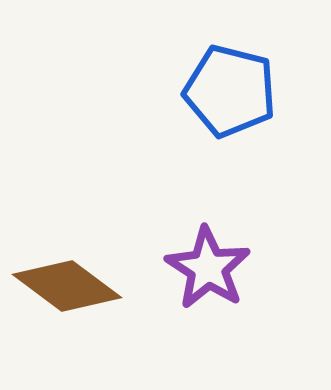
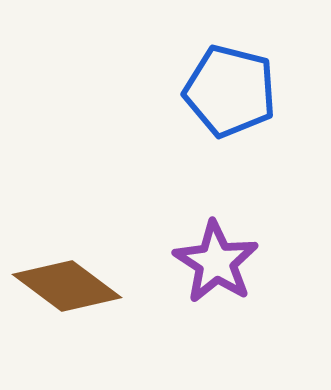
purple star: moved 8 px right, 6 px up
